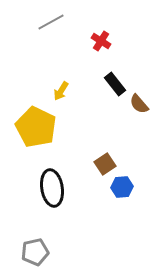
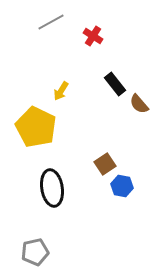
red cross: moved 8 px left, 5 px up
blue hexagon: moved 1 px up; rotated 15 degrees clockwise
